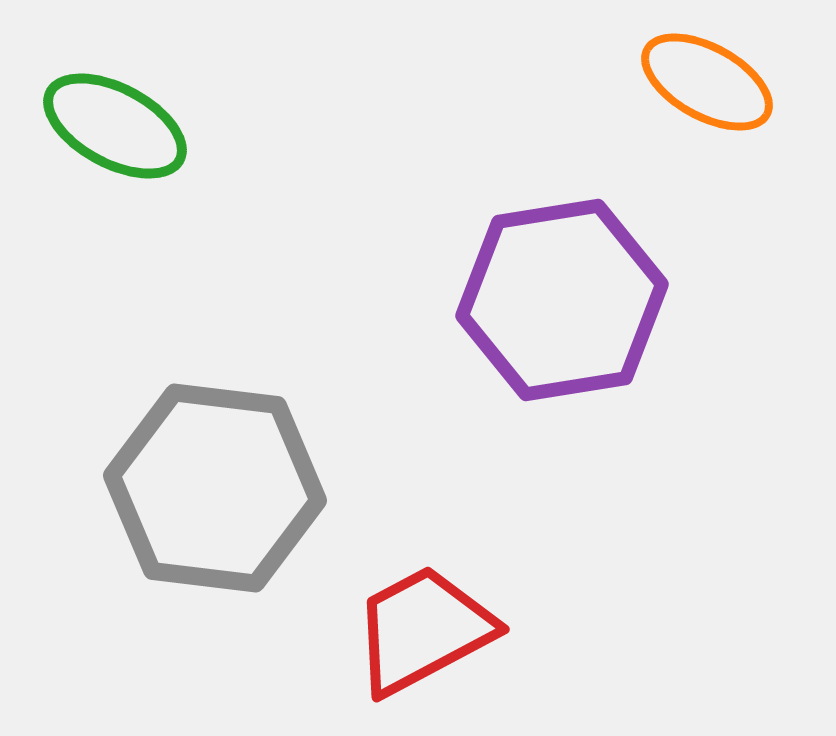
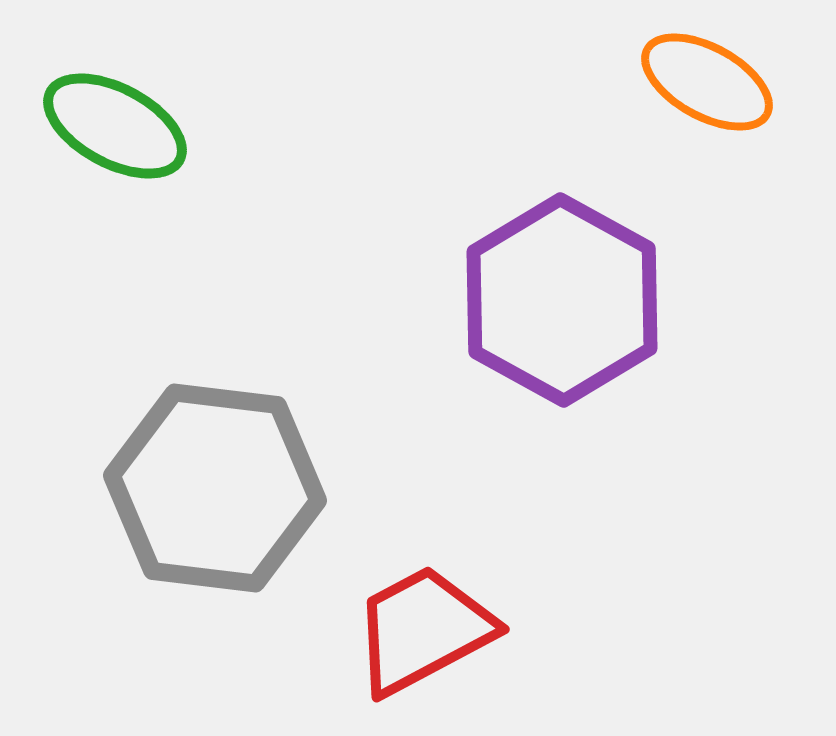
purple hexagon: rotated 22 degrees counterclockwise
